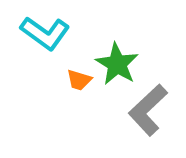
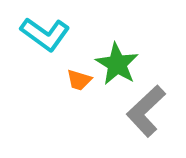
cyan L-shape: moved 1 px down
gray L-shape: moved 2 px left, 1 px down
